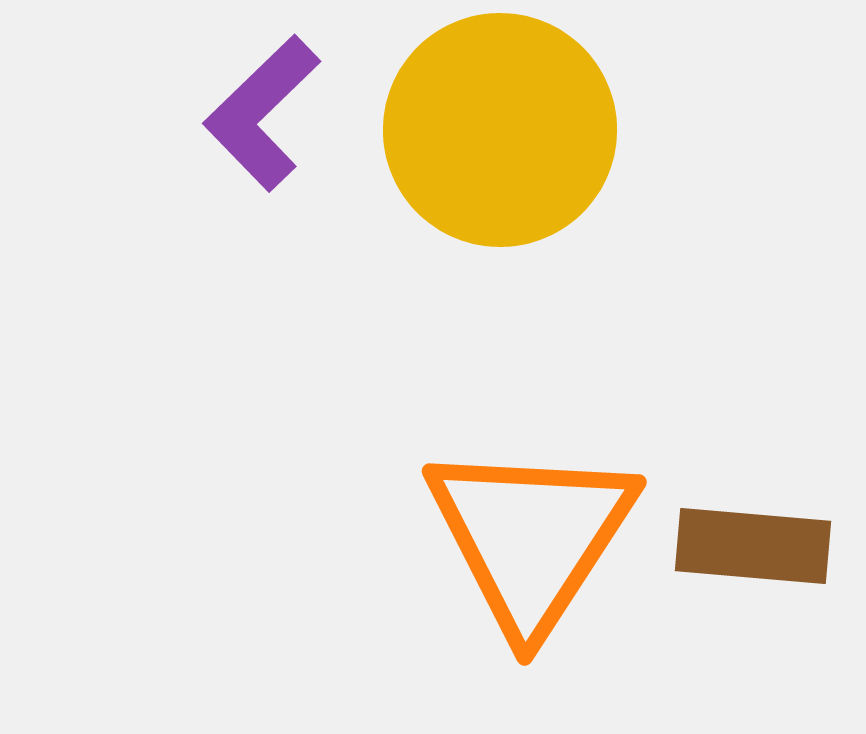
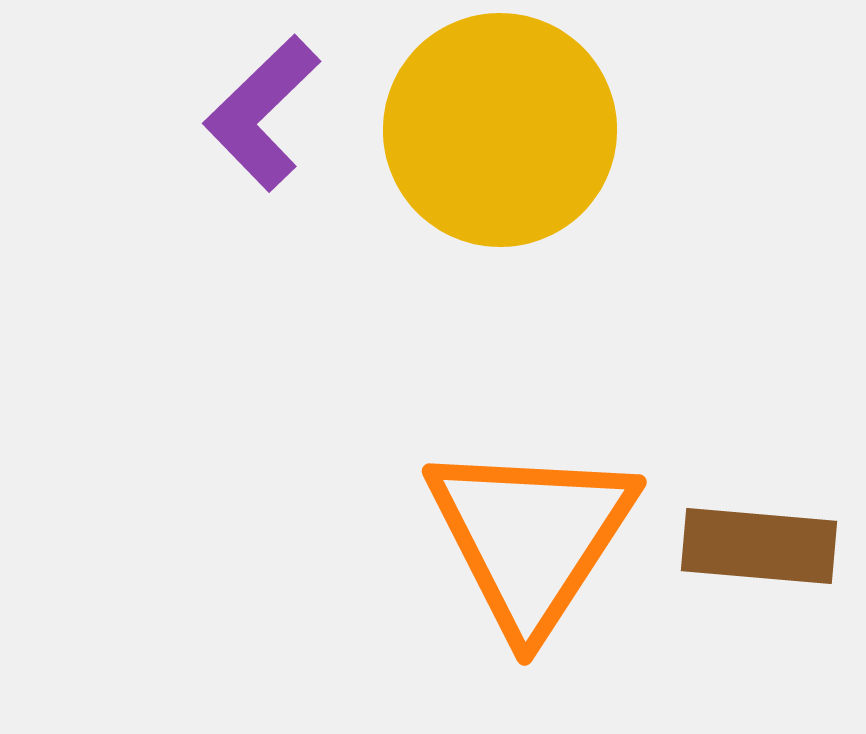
brown rectangle: moved 6 px right
